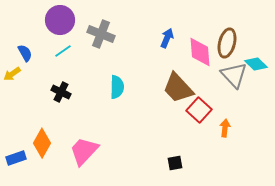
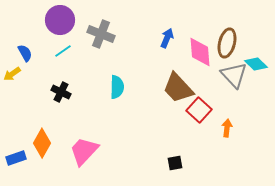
orange arrow: moved 2 px right
